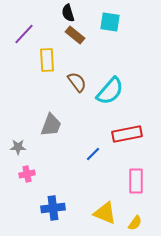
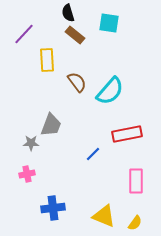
cyan square: moved 1 px left, 1 px down
gray star: moved 13 px right, 4 px up
yellow triangle: moved 1 px left, 3 px down
